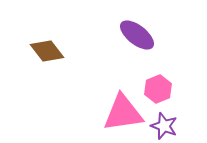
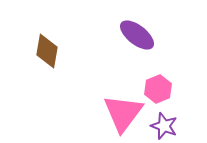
brown diamond: rotated 48 degrees clockwise
pink triangle: rotated 45 degrees counterclockwise
